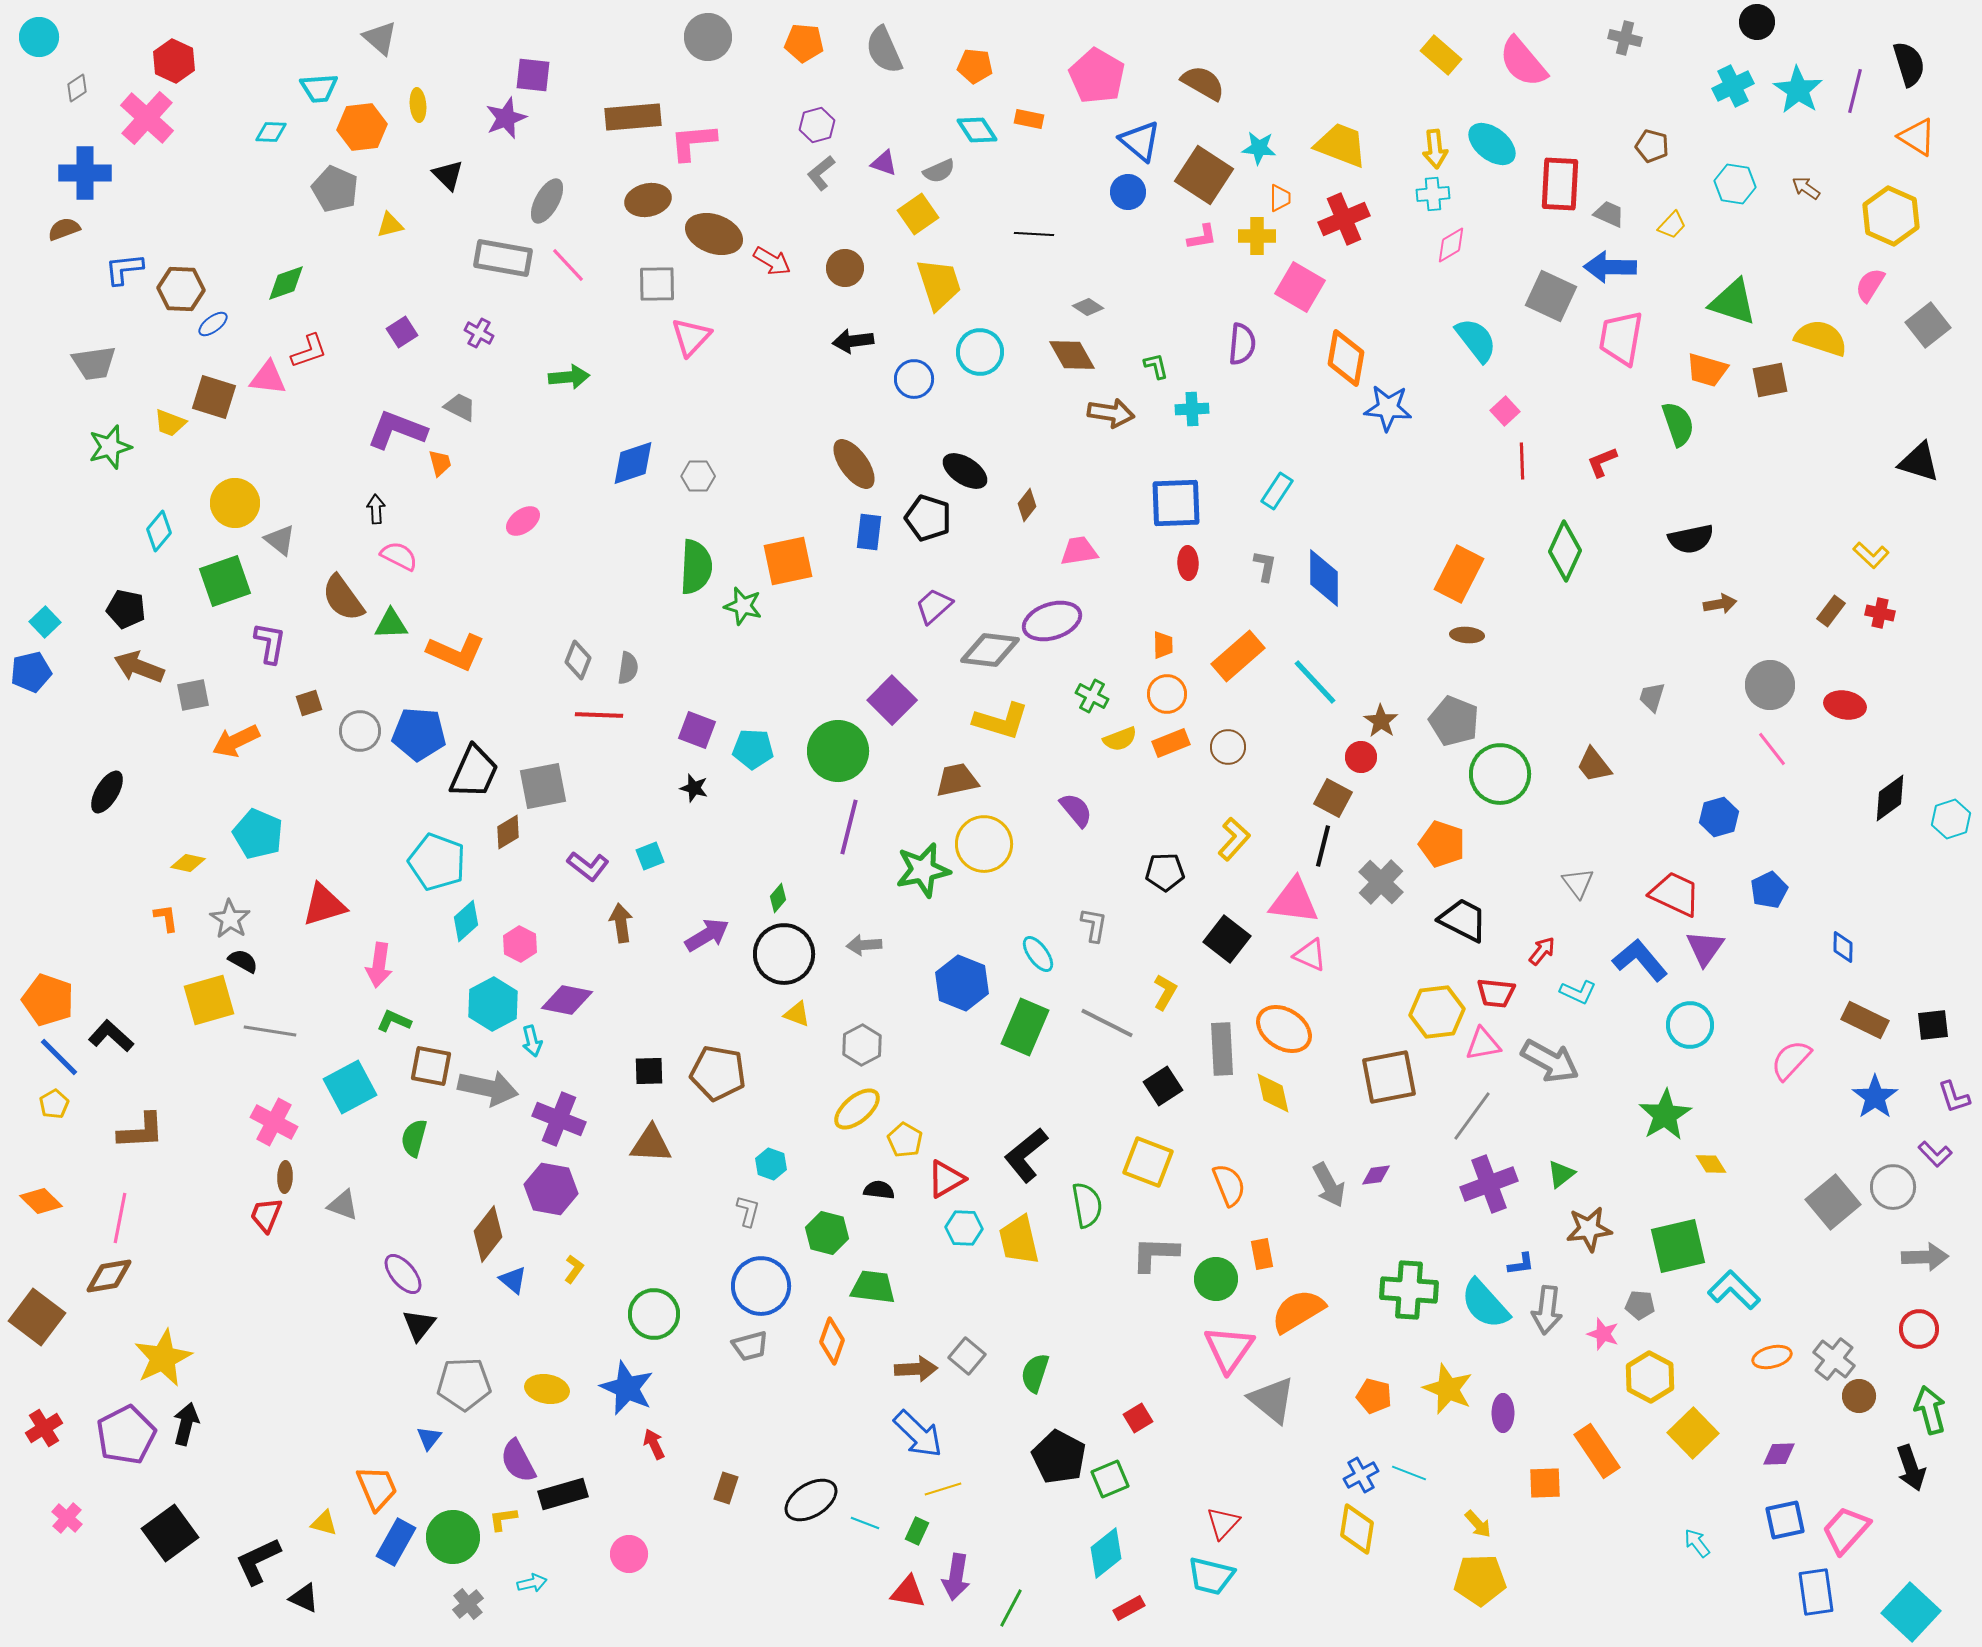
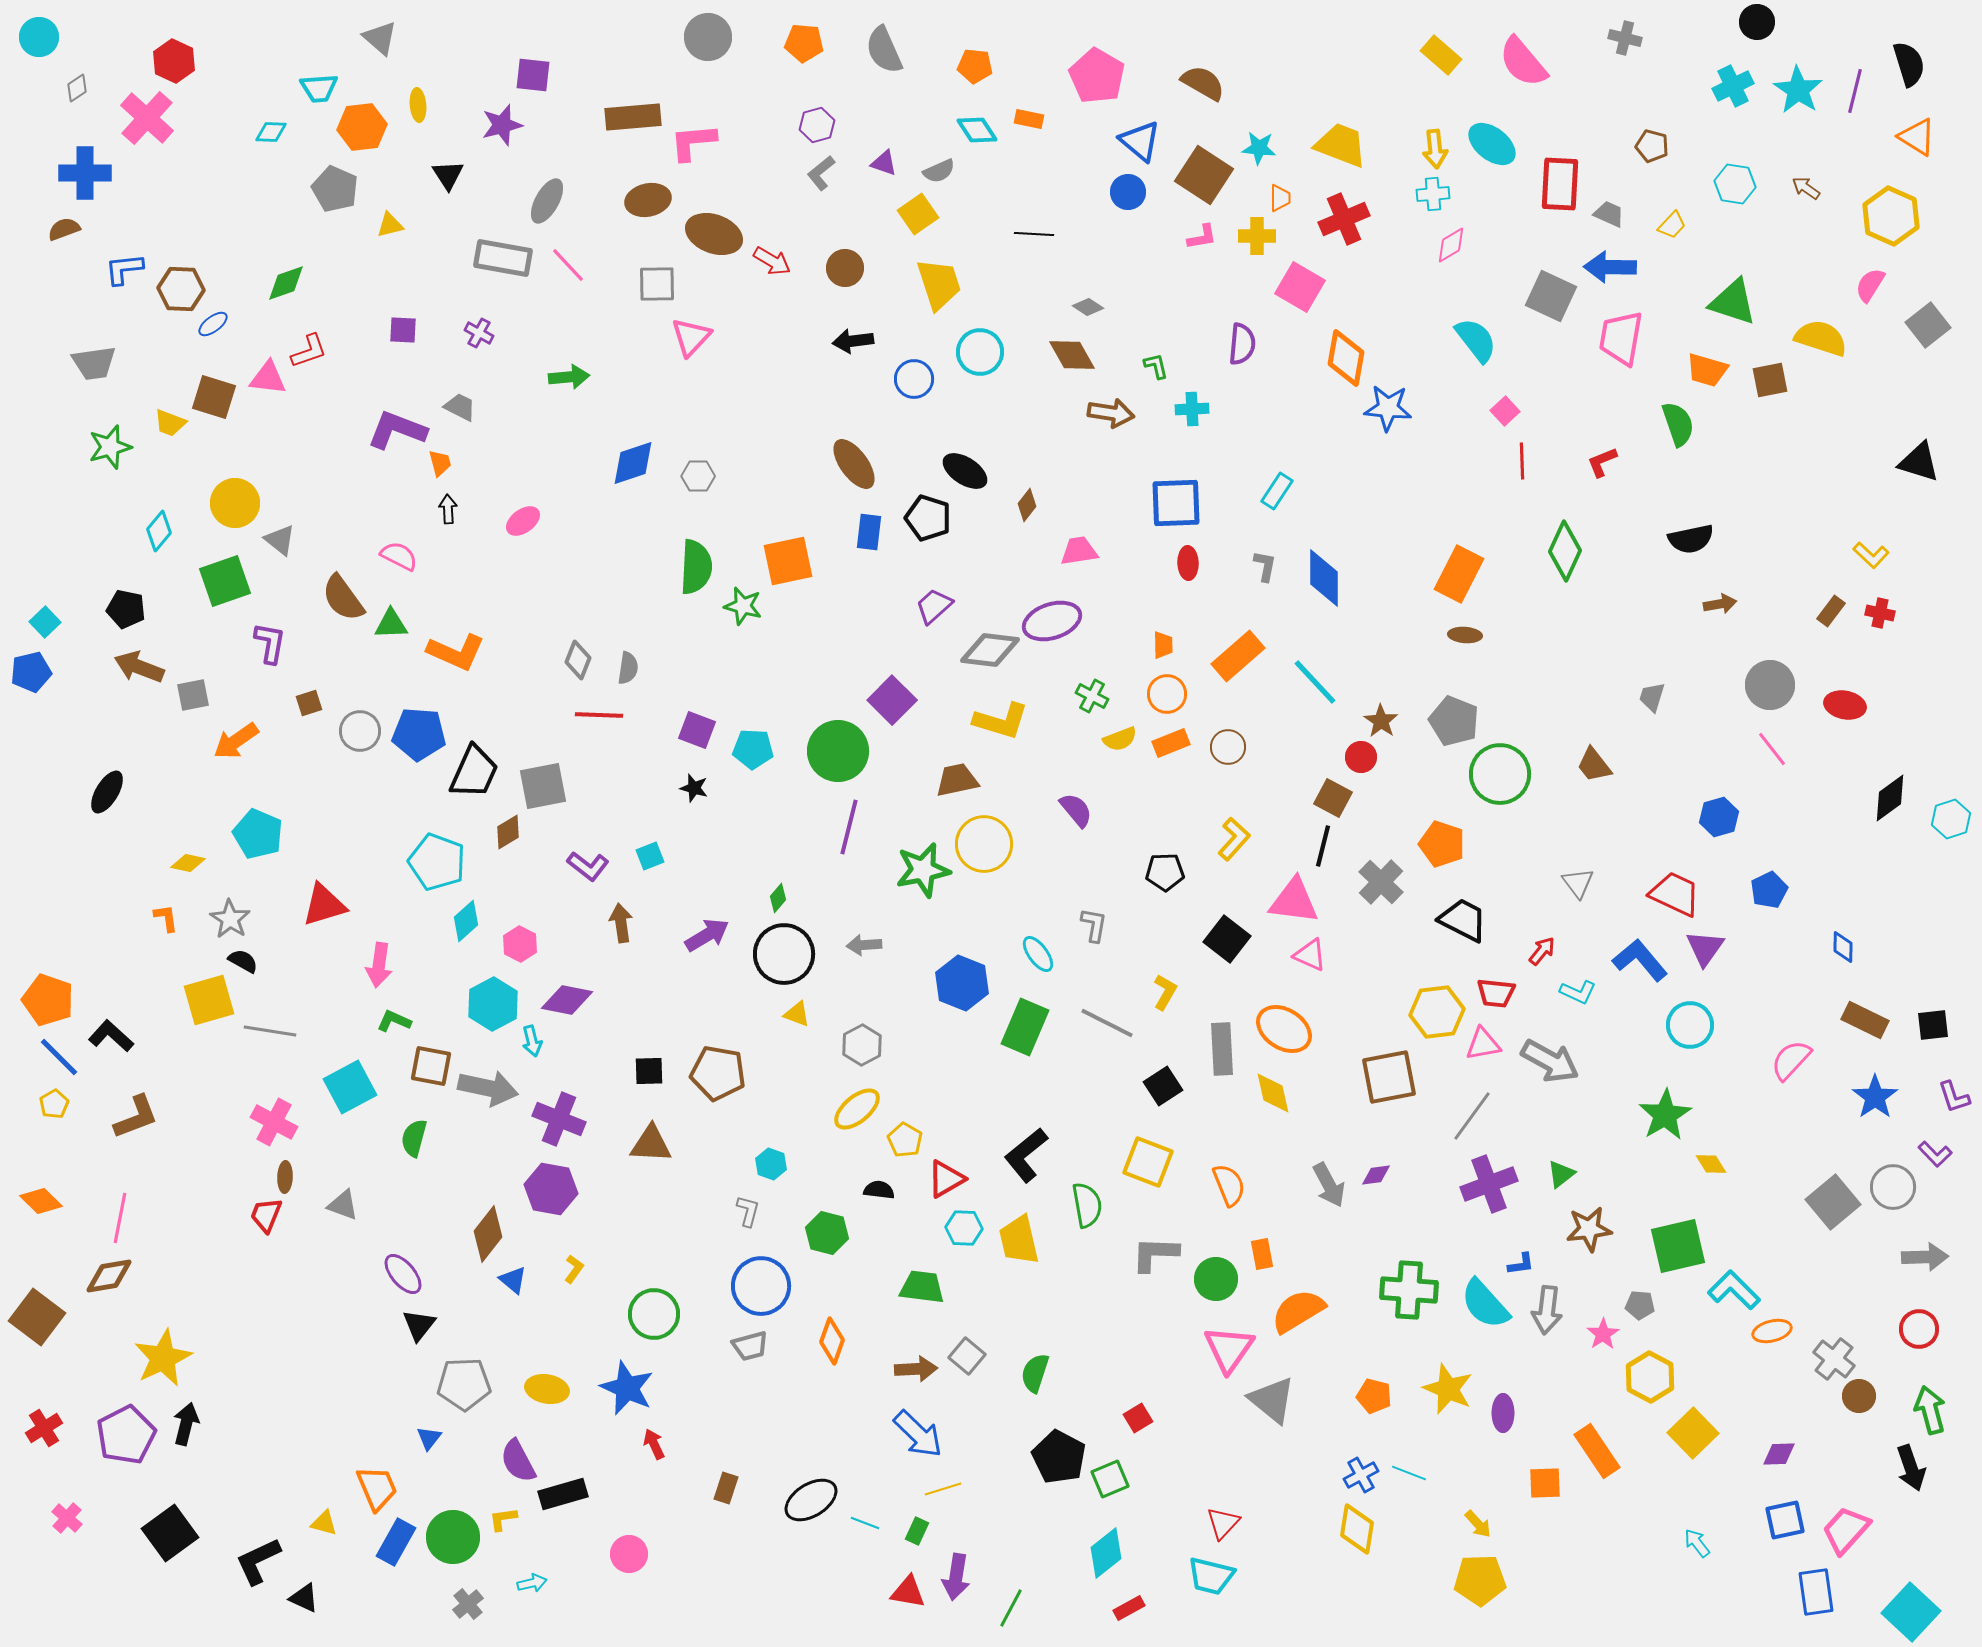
purple star at (506, 118): moved 4 px left, 7 px down; rotated 6 degrees clockwise
black triangle at (448, 175): rotated 12 degrees clockwise
purple square at (402, 332): moved 1 px right, 2 px up; rotated 36 degrees clockwise
black arrow at (376, 509): moved 72 px right
brown ellipse at (1467, 635): moved 2 px left
orange arrow at (236, 741): rotated 9 degrees counterclockwise
brown L-shape at (141, 1131): moved 5 px left, 14 px up; rotated 18 degrees counterclockwise
green trapezoid at (873, 1287): moved 49 px right
pink star at (1603, 1334): rotated 20 degrees clockwise
orange ellipse at (1772, 1357): moved 26 px up
